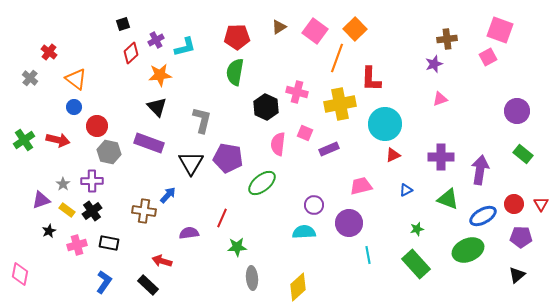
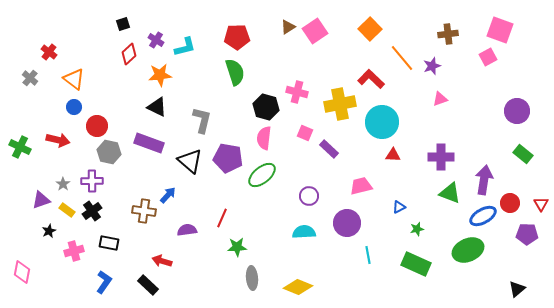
brown triangle at (279, 27): moved 9 px right
orange square at (355, 29): moved 15 px right
pink square at (315, 31): rotated 20 degrees clockwise
brown cross at (447, 39): moved 1 px right, 5 px up
purple cross at (156, 40): rotated 28 degrees counterclockwise
red diamond at (131, 53): moved 2 px left, 1 px down
orange line at (337, 58): moved 65 px right; rotated 60 degrees counterclockwise
purple star at (434, 64): moved 2 px left, 2 px down
green semicircle at (235, 72): rotated 152 degrees clockwise
orange triangle at (76, 79): moved 2 px left
red L-shape at (371, 79): rotated 132 degrees clockwise
black triangle at (157, 107): rotated 20 degrees counterclockwise
black hexagon at (266, 107): rotated 10 degrees counterclockwise
cyan circle at (385, 124): moved 3 px left, 2 px up
green cross at (24, 140): moved 4 px left, 7 px down; rotated 30 degrees counterclockwise
pink semicircle at (278, 144): moved 14 px left, 6 px up
purple rectangle at (329, 149): rotated 66 degrees clockwise
red triangle at (393, 155): rotated 28 degrees clockwise
black triangle at (191, 163): moved 1 px left, 2 px up; rotated 20 degrees counterclockwise
purple arrow at (480, 170): moved 4 px right, 10 px down
green ellipse at (262, 183): moved 8 px up
blue triangle at (406, 190): moved 7 px left, 17 px down
green triangle at (448, 199): moved 2 px right, 6 px up
red circle at (514, 204): moved 4 px left, 1 px up
purple circle at (314, 205): moved 5 px left, 9 px up
purple circle at (349, 223): moved 2 px left
purple semicircle at (189, 233): moved 2 px left, 3 px up
purple pentagon at (521, 237): moved 6 px right, 3 px up
pink cross at (77, 245): moved 3 px left, 6 px down
green rectangle at (416, 264): rotated 24 degrees counterclockwise
pink diamond at (20, 274): moved 2 px right, 2 px up
black triangle at (517, 275): moved 14 px down
yellow diamond at (298, 287): rotated 64 degrees clockwise
